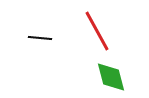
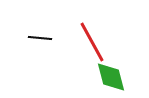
red line: moved 5 px left, 11 px down
